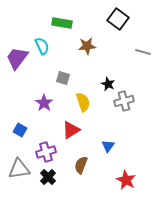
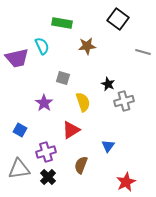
purple trapezoid: rotated 140 degrees counterclockwise
red star: moved 2 px down; rotated 18 degrees clockwise
